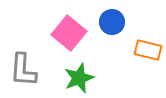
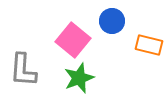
blue circle: moved 1 px up
pink square: moved 4 px right, 7 px down
orange rectangle: moved 1 px right, 5 px up
